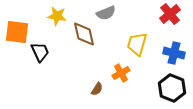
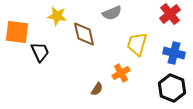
gray semicircle: moved 6 px right
